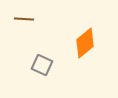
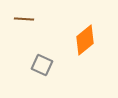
orange diamond: moved 3 px up
